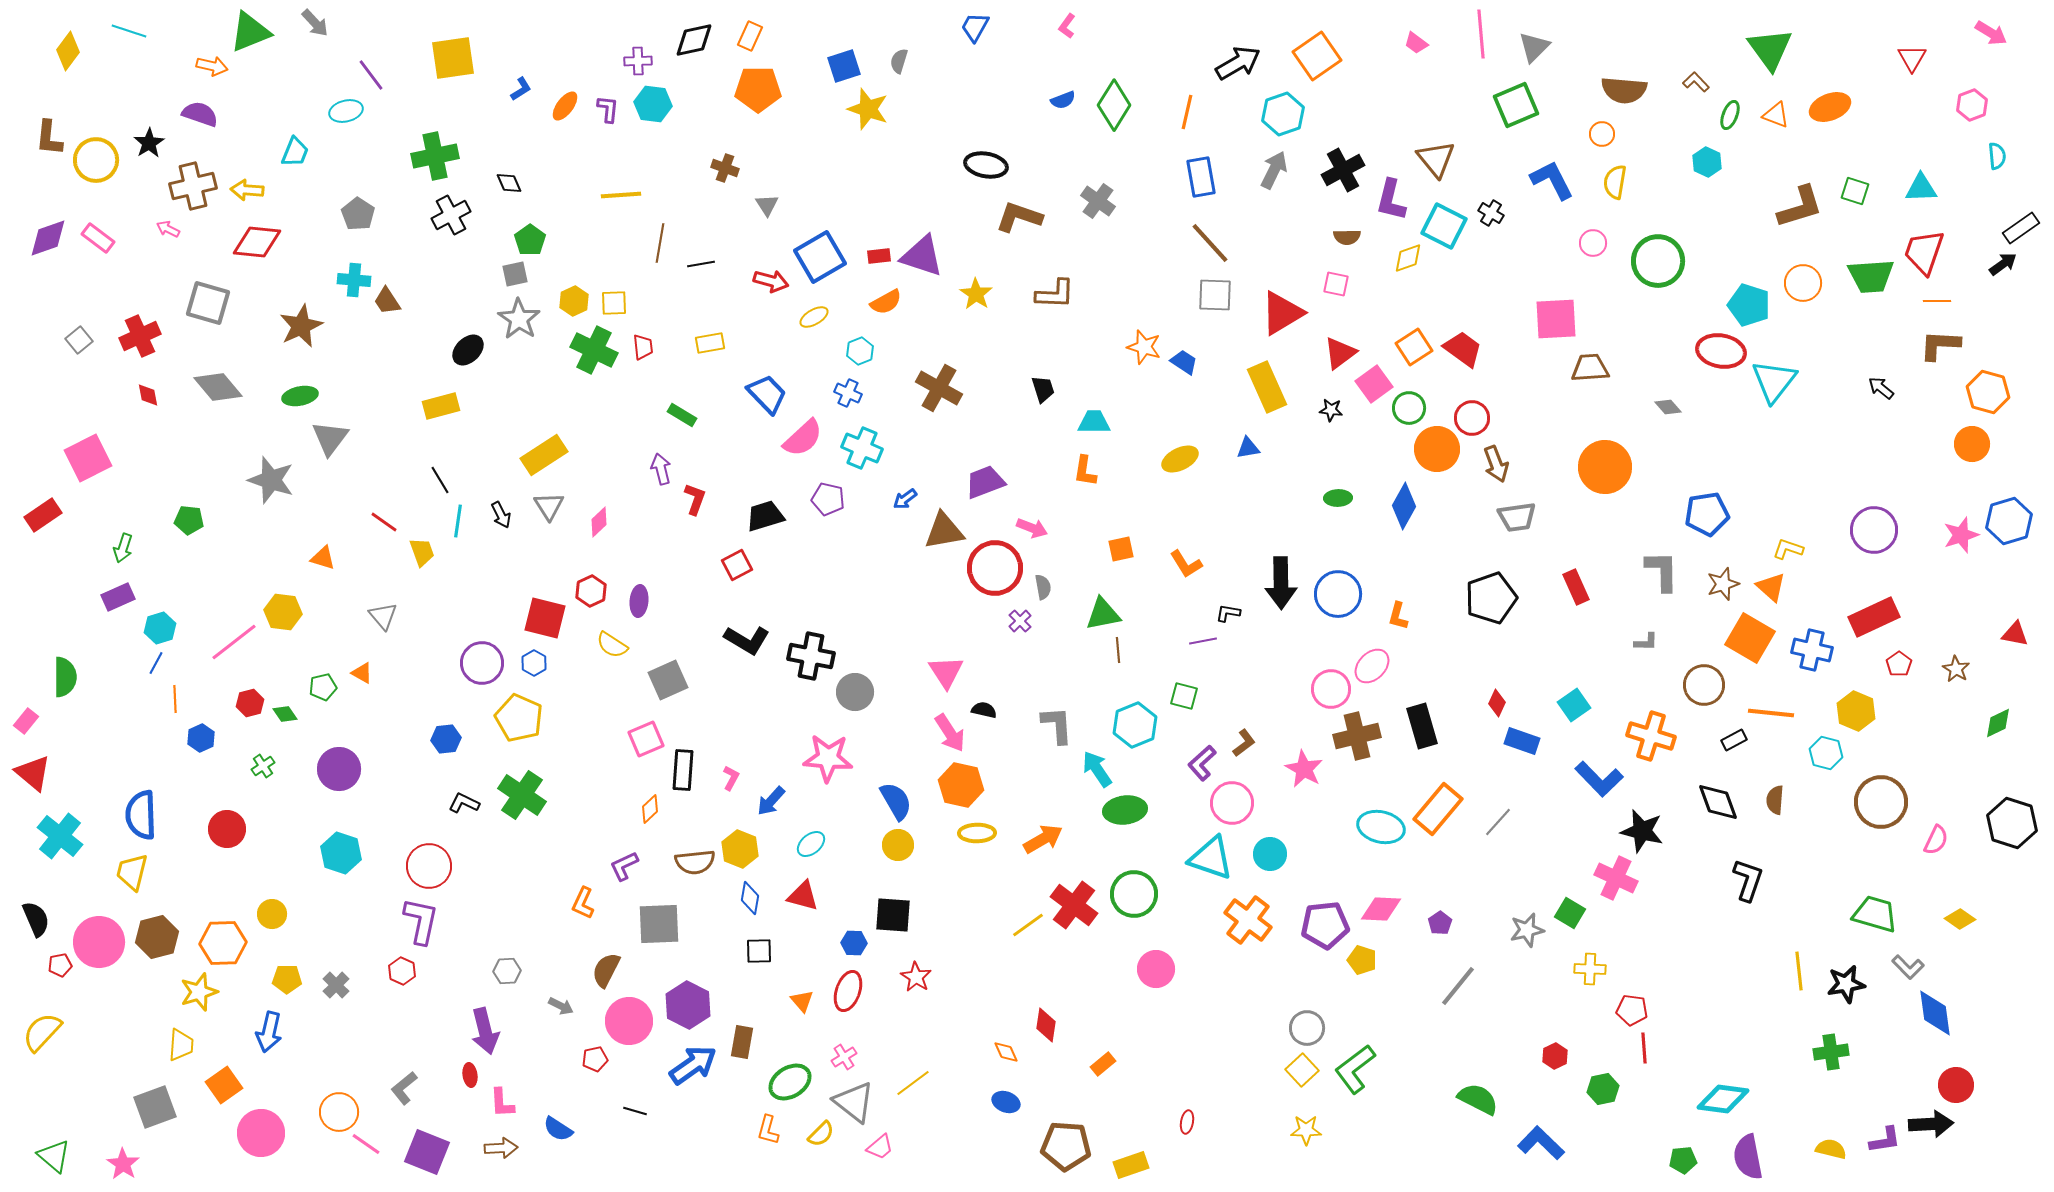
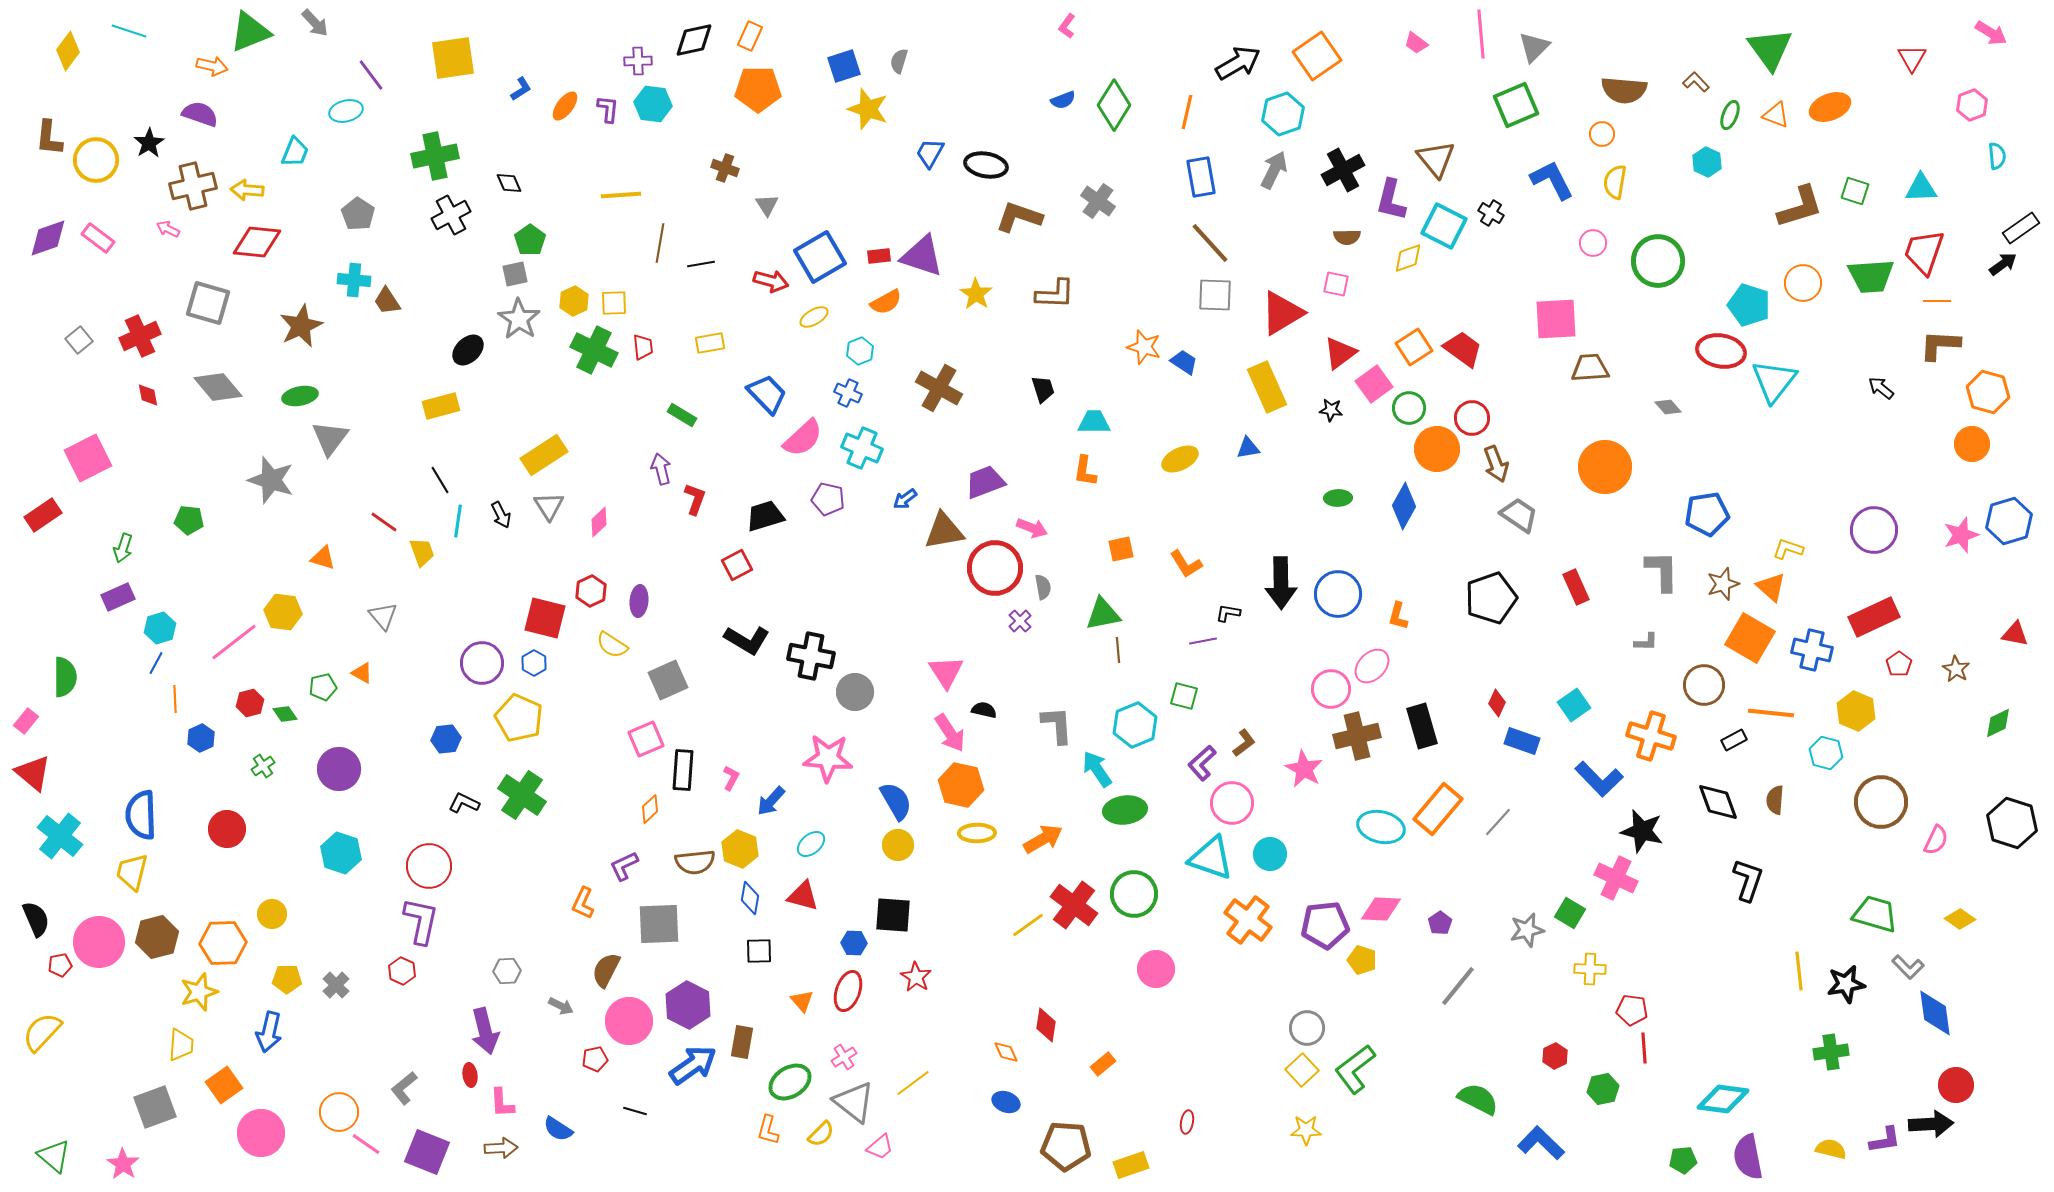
blue trapezoid at (975, 27): moved 45 px left, 126 px down
gray trapezoid at (1517, 517): moved 2 px right, 2 px up; rotated 138 degrees counterclockwise
